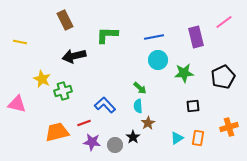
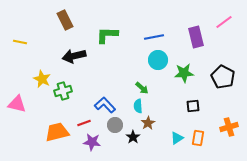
black pentagon: rotated 20 degrees counterclockwise
green arrow: moved 2 px right
gray circle: moved 20 px up
